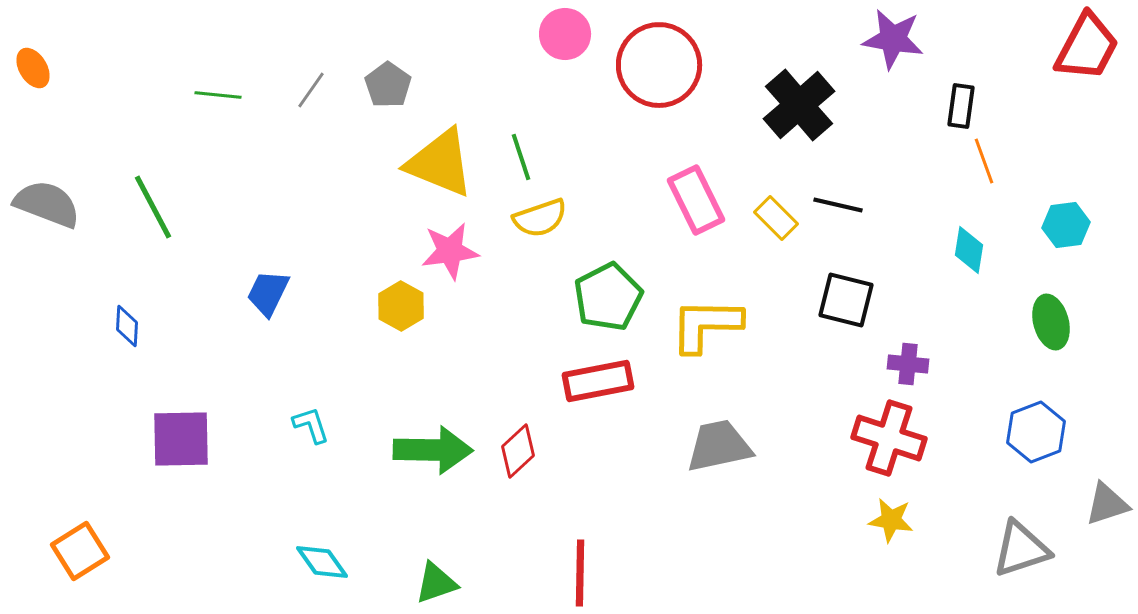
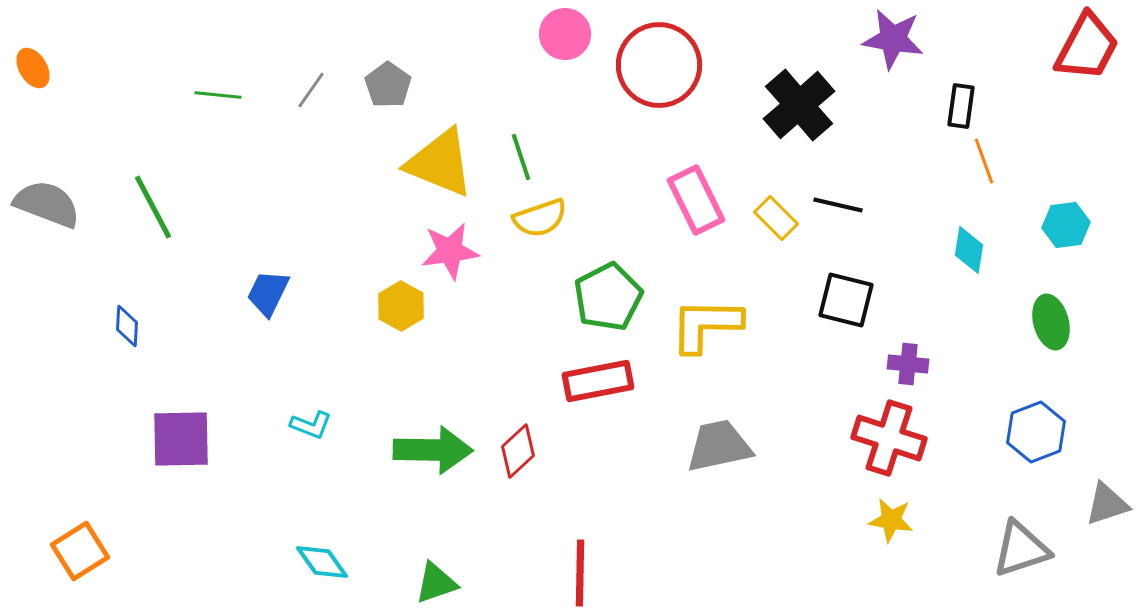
cyan L-shape at (311, 425): rotated 129 degrees clockwise
